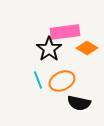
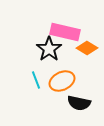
pink rectangle: rotated 20 degrees clockwise
cyan line: moved 2 px left
